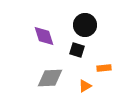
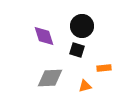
black circle: moved 3 px left, 1 px down
orange triangle: rotated 16 degrees clockwise
